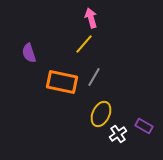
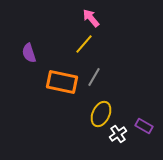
pink arrow: rotated 24 degrees counterclockwise
